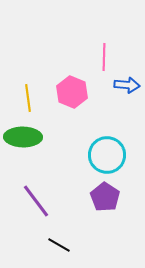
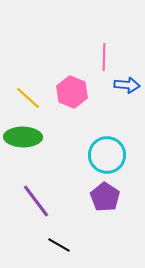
yellow line: rotated 40 degrees counterclockwise
